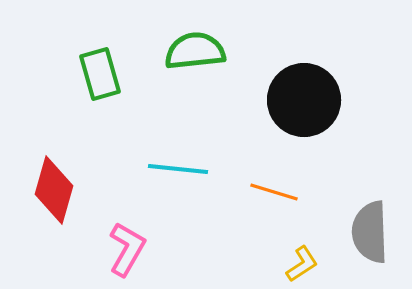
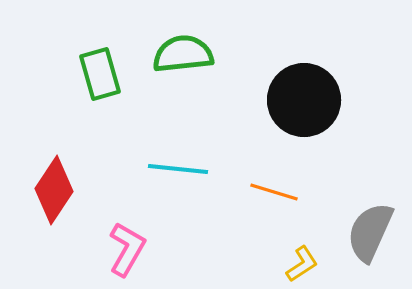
green semicircle: moved 12 px left, 3 px down
red diamond: rotated 18 degrees clockwise
gray semicircle: rotated 26 degrees clockwise
